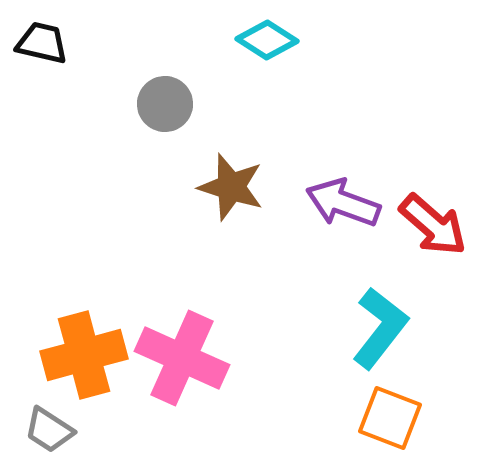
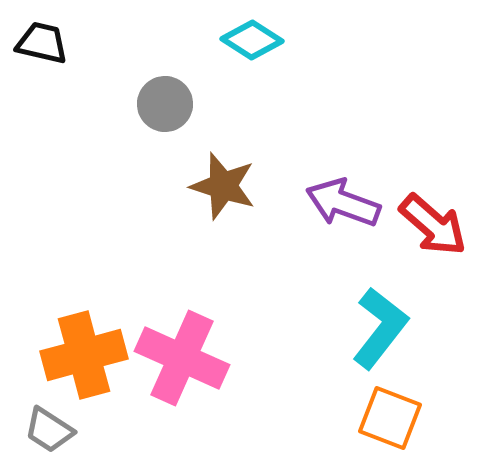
cyan diamond: moved 15 px left
brown star: moved 8 px left, 1 px up
